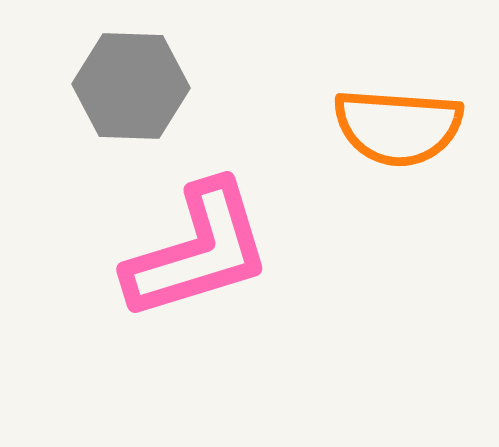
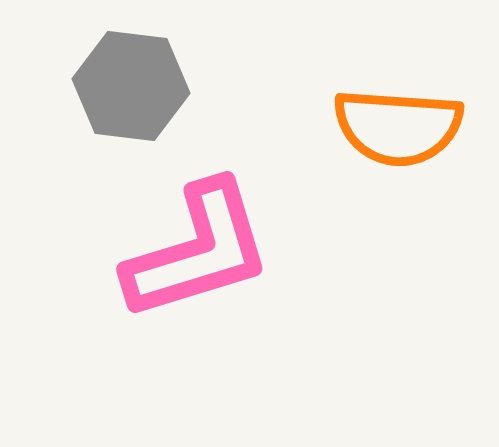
gray hexagon: rotated 5 degrees clockwise
